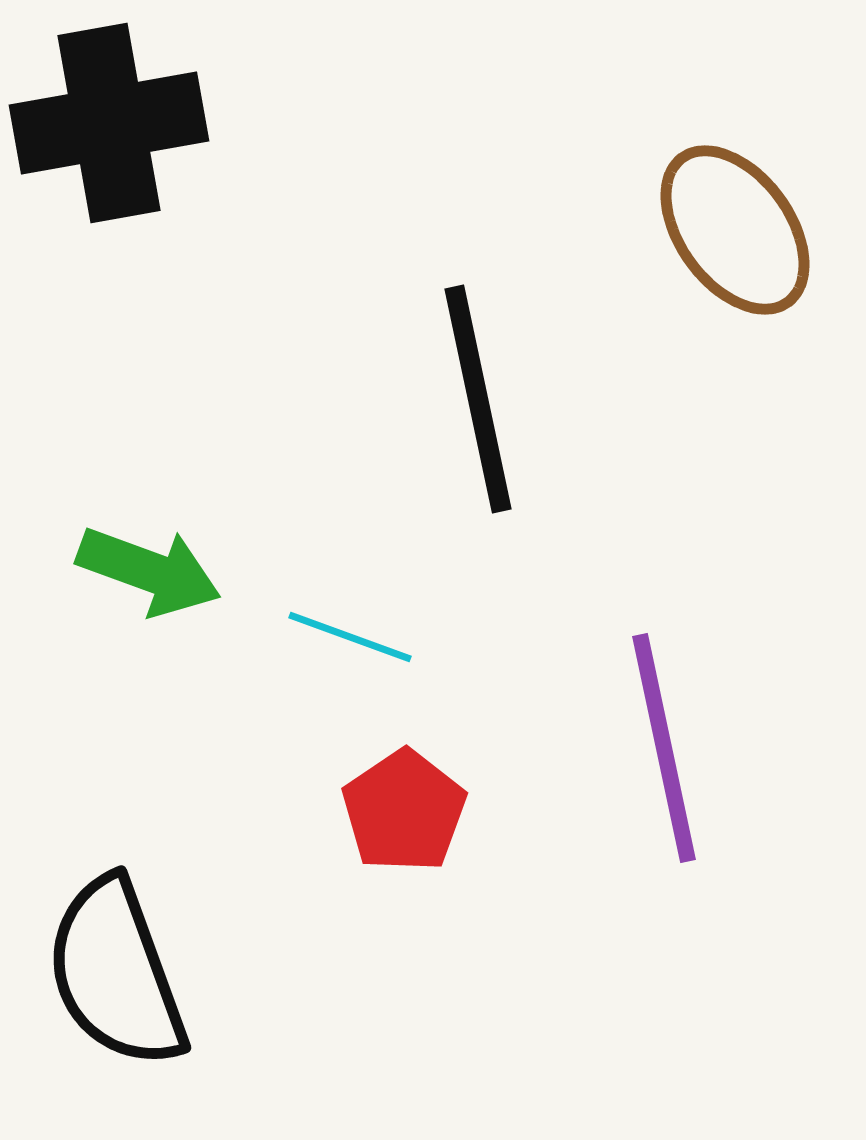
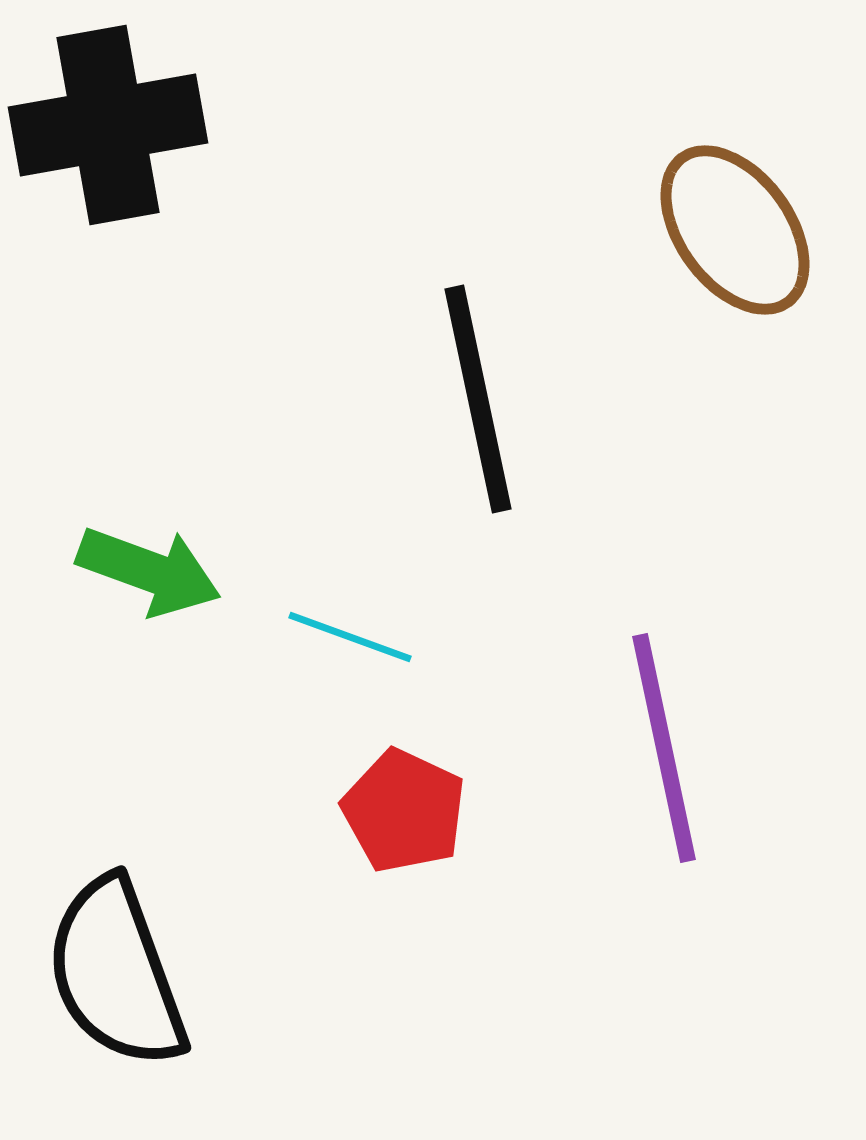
black cross: moved 1 px left, 2 px down
red pentagon: rotated 13 degrees counterclockwise
